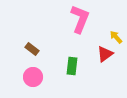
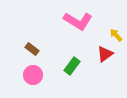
pink L-shape: moved 2 px left, 2 px down; rotated 100 degrees clockwise
yellow arrow: moved 2 px up
green rectangle: rotated 30 degrees clockwise
pink circle: moved 2 px up
